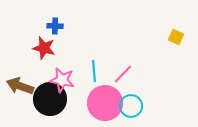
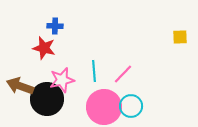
yellow square: moved 4 px right; rotated 28 degrees counterclockwise
pink star: rotated 25 degrees counterclockwise
black circle: moved 3 px left
pink circle: moved 1 px left, 4 px down
